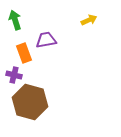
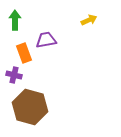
green arrow: rotated 18 degrees clockwise
brown hexagon: moved 5 px down
